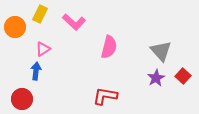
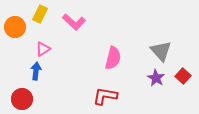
pink semicircle: moved 4 px right, 11 px down
purple star: rotated 12 degrees counterclockwise
